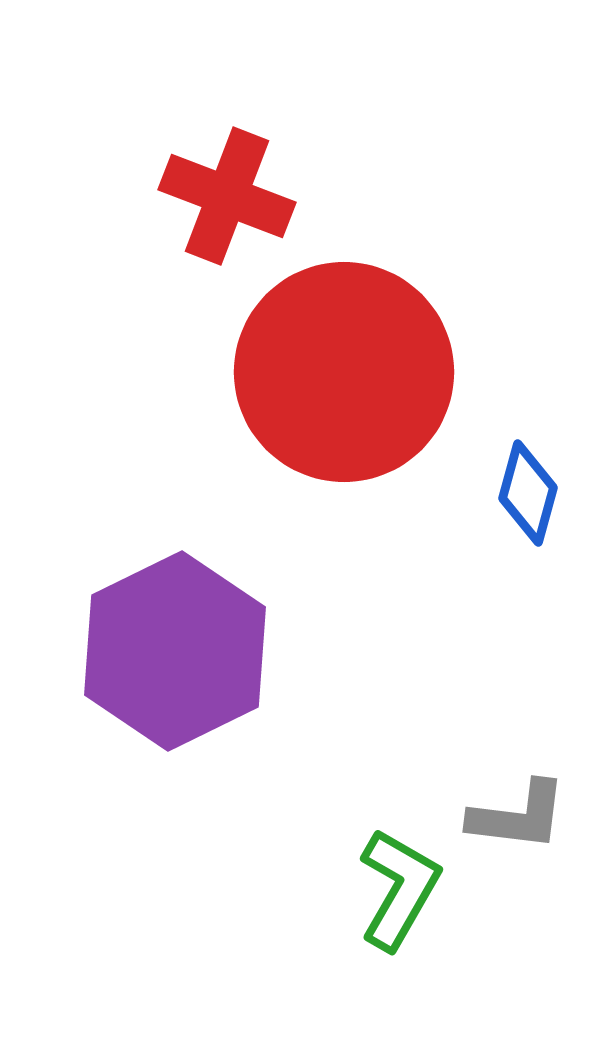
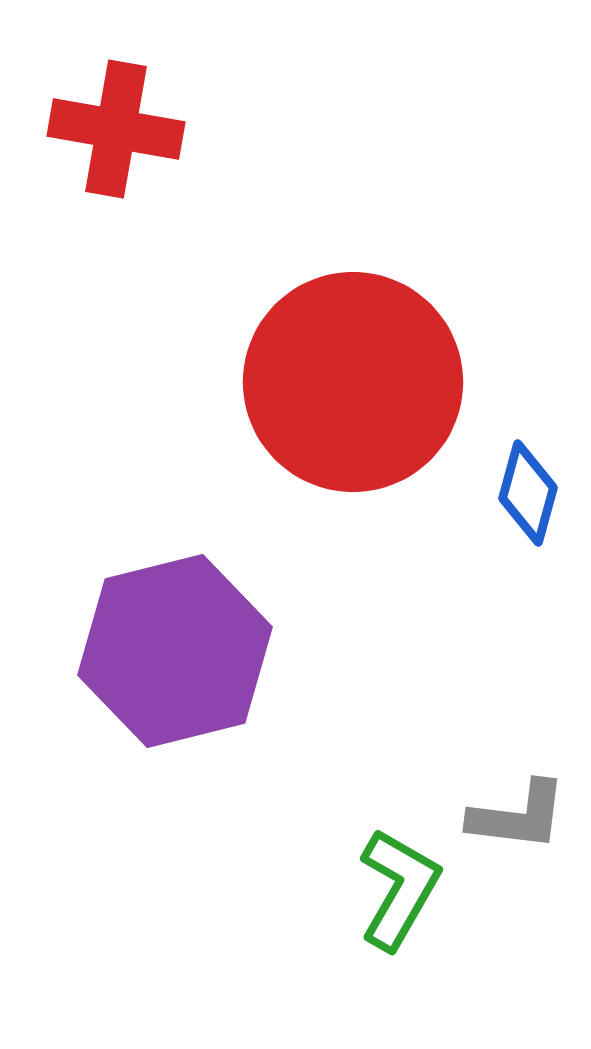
red cross: moved 111 px left, 67 px up; rotated 11 degrees counterclockwise
red circle: moved 9 px right, 10 px down
purple hexagon: rotated 12 degrees clockwise
